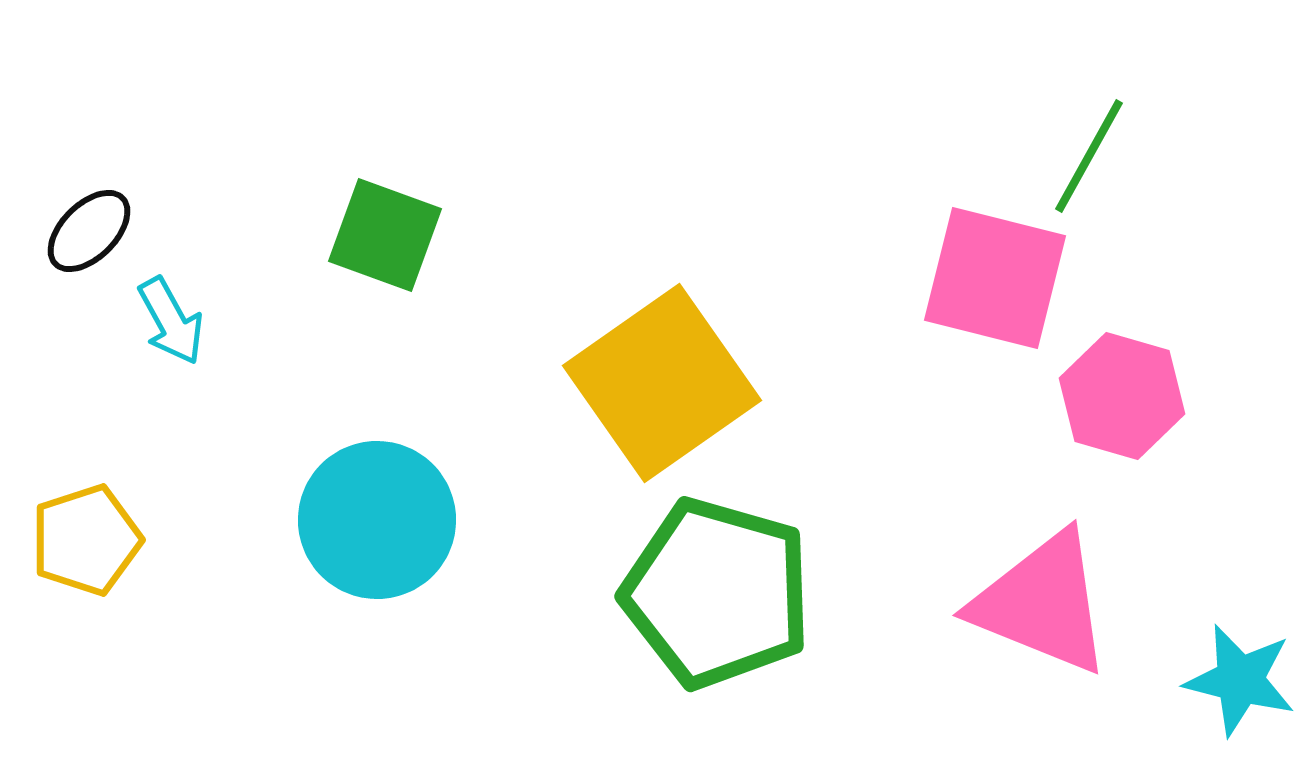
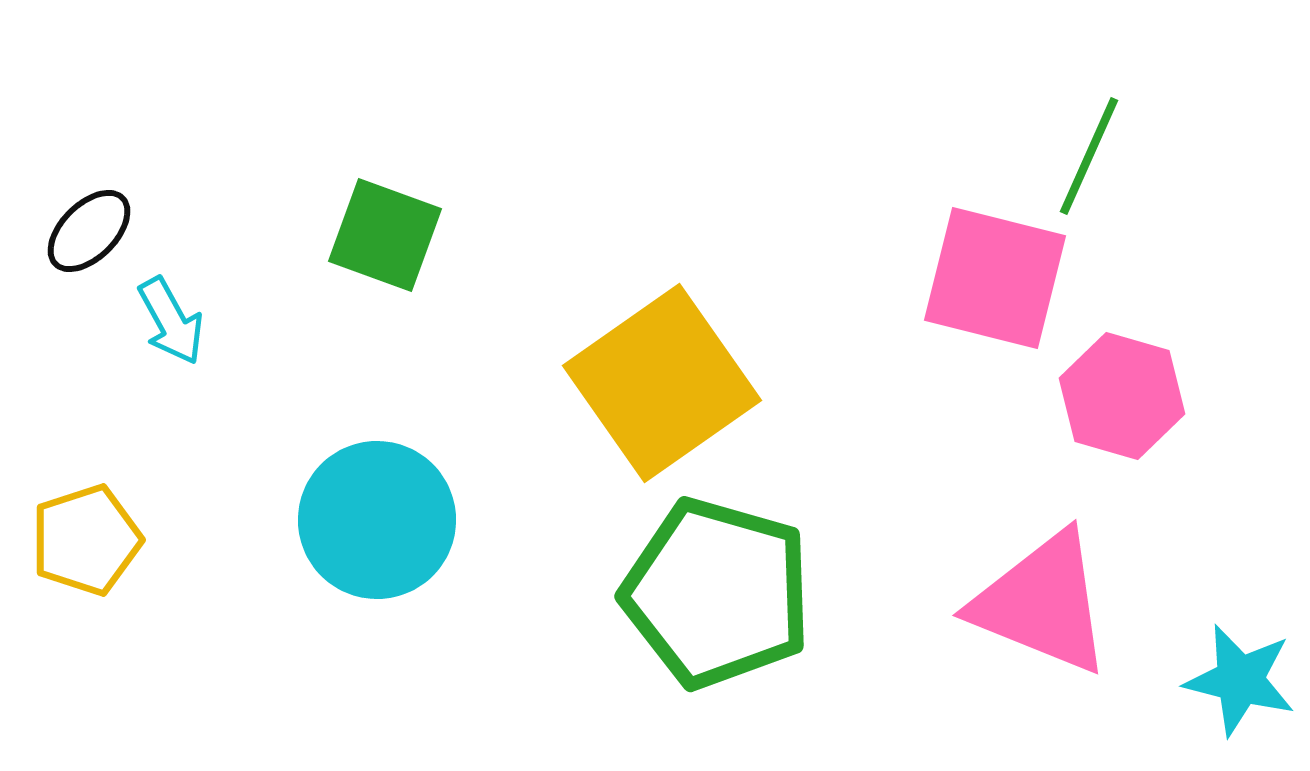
green line: rotated 5 degrees counterclockwise
